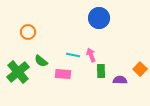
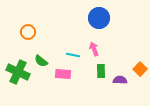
pink arrow: moved 3 px right, 6 px up
green cross: rotated 25 degrees counterclockwise
